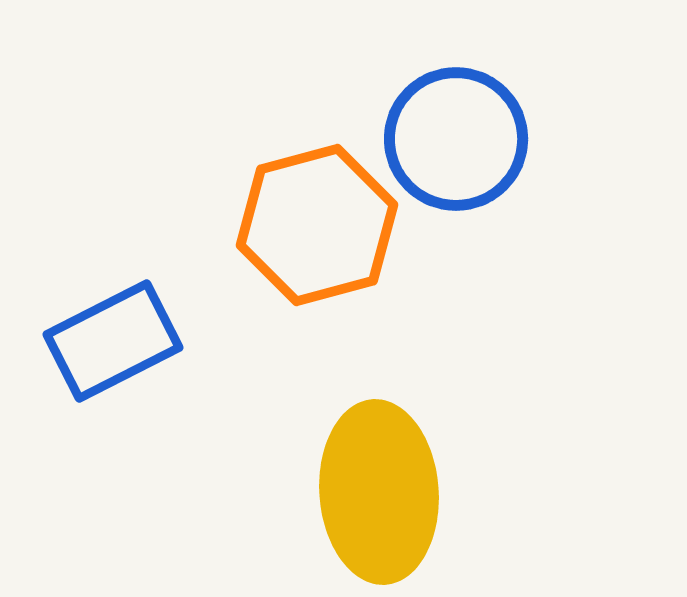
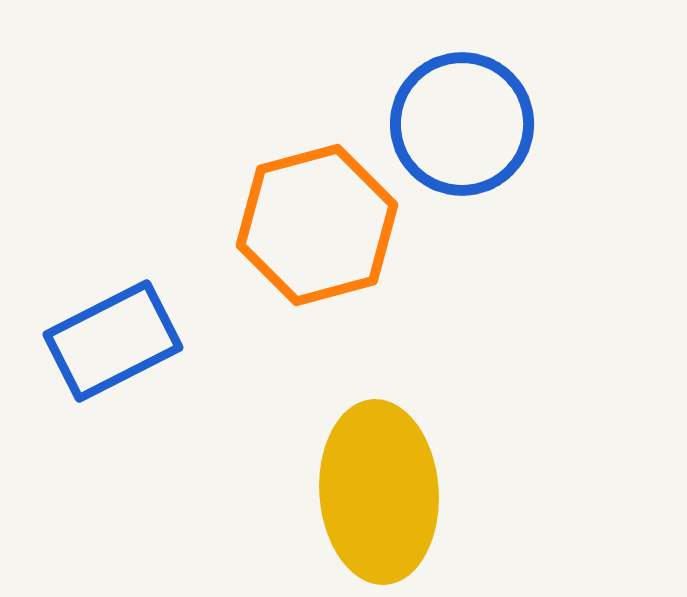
blue circle: moved 6 px right, 15 px up
